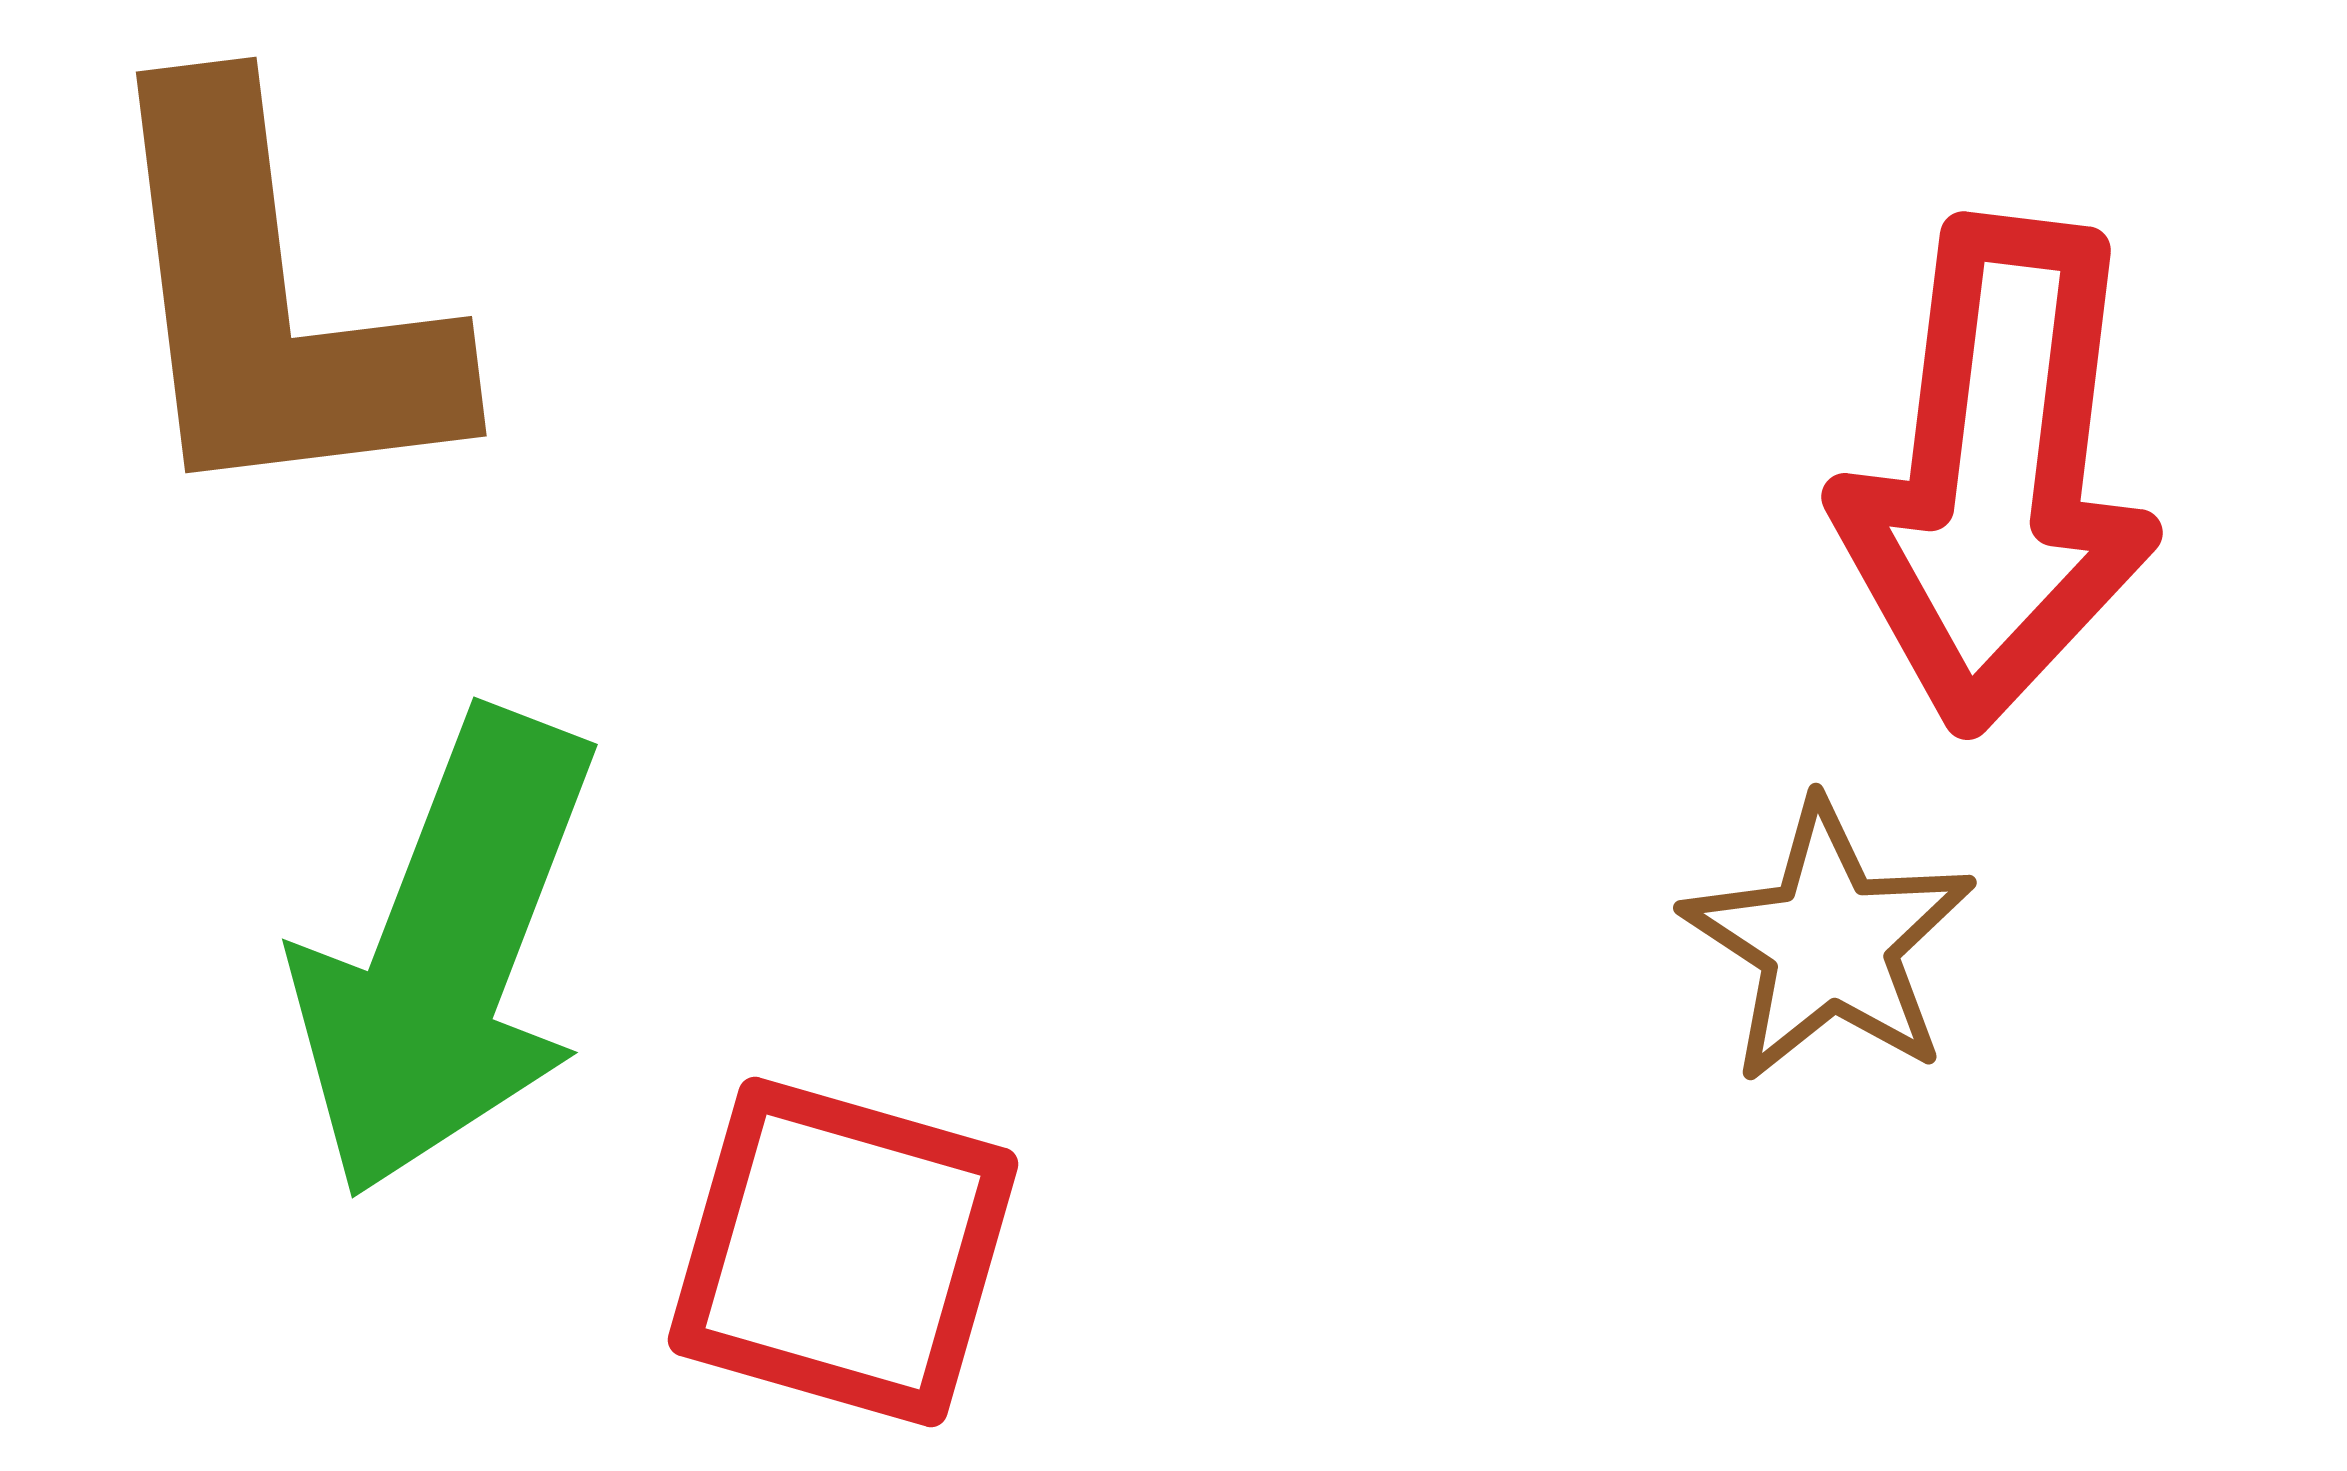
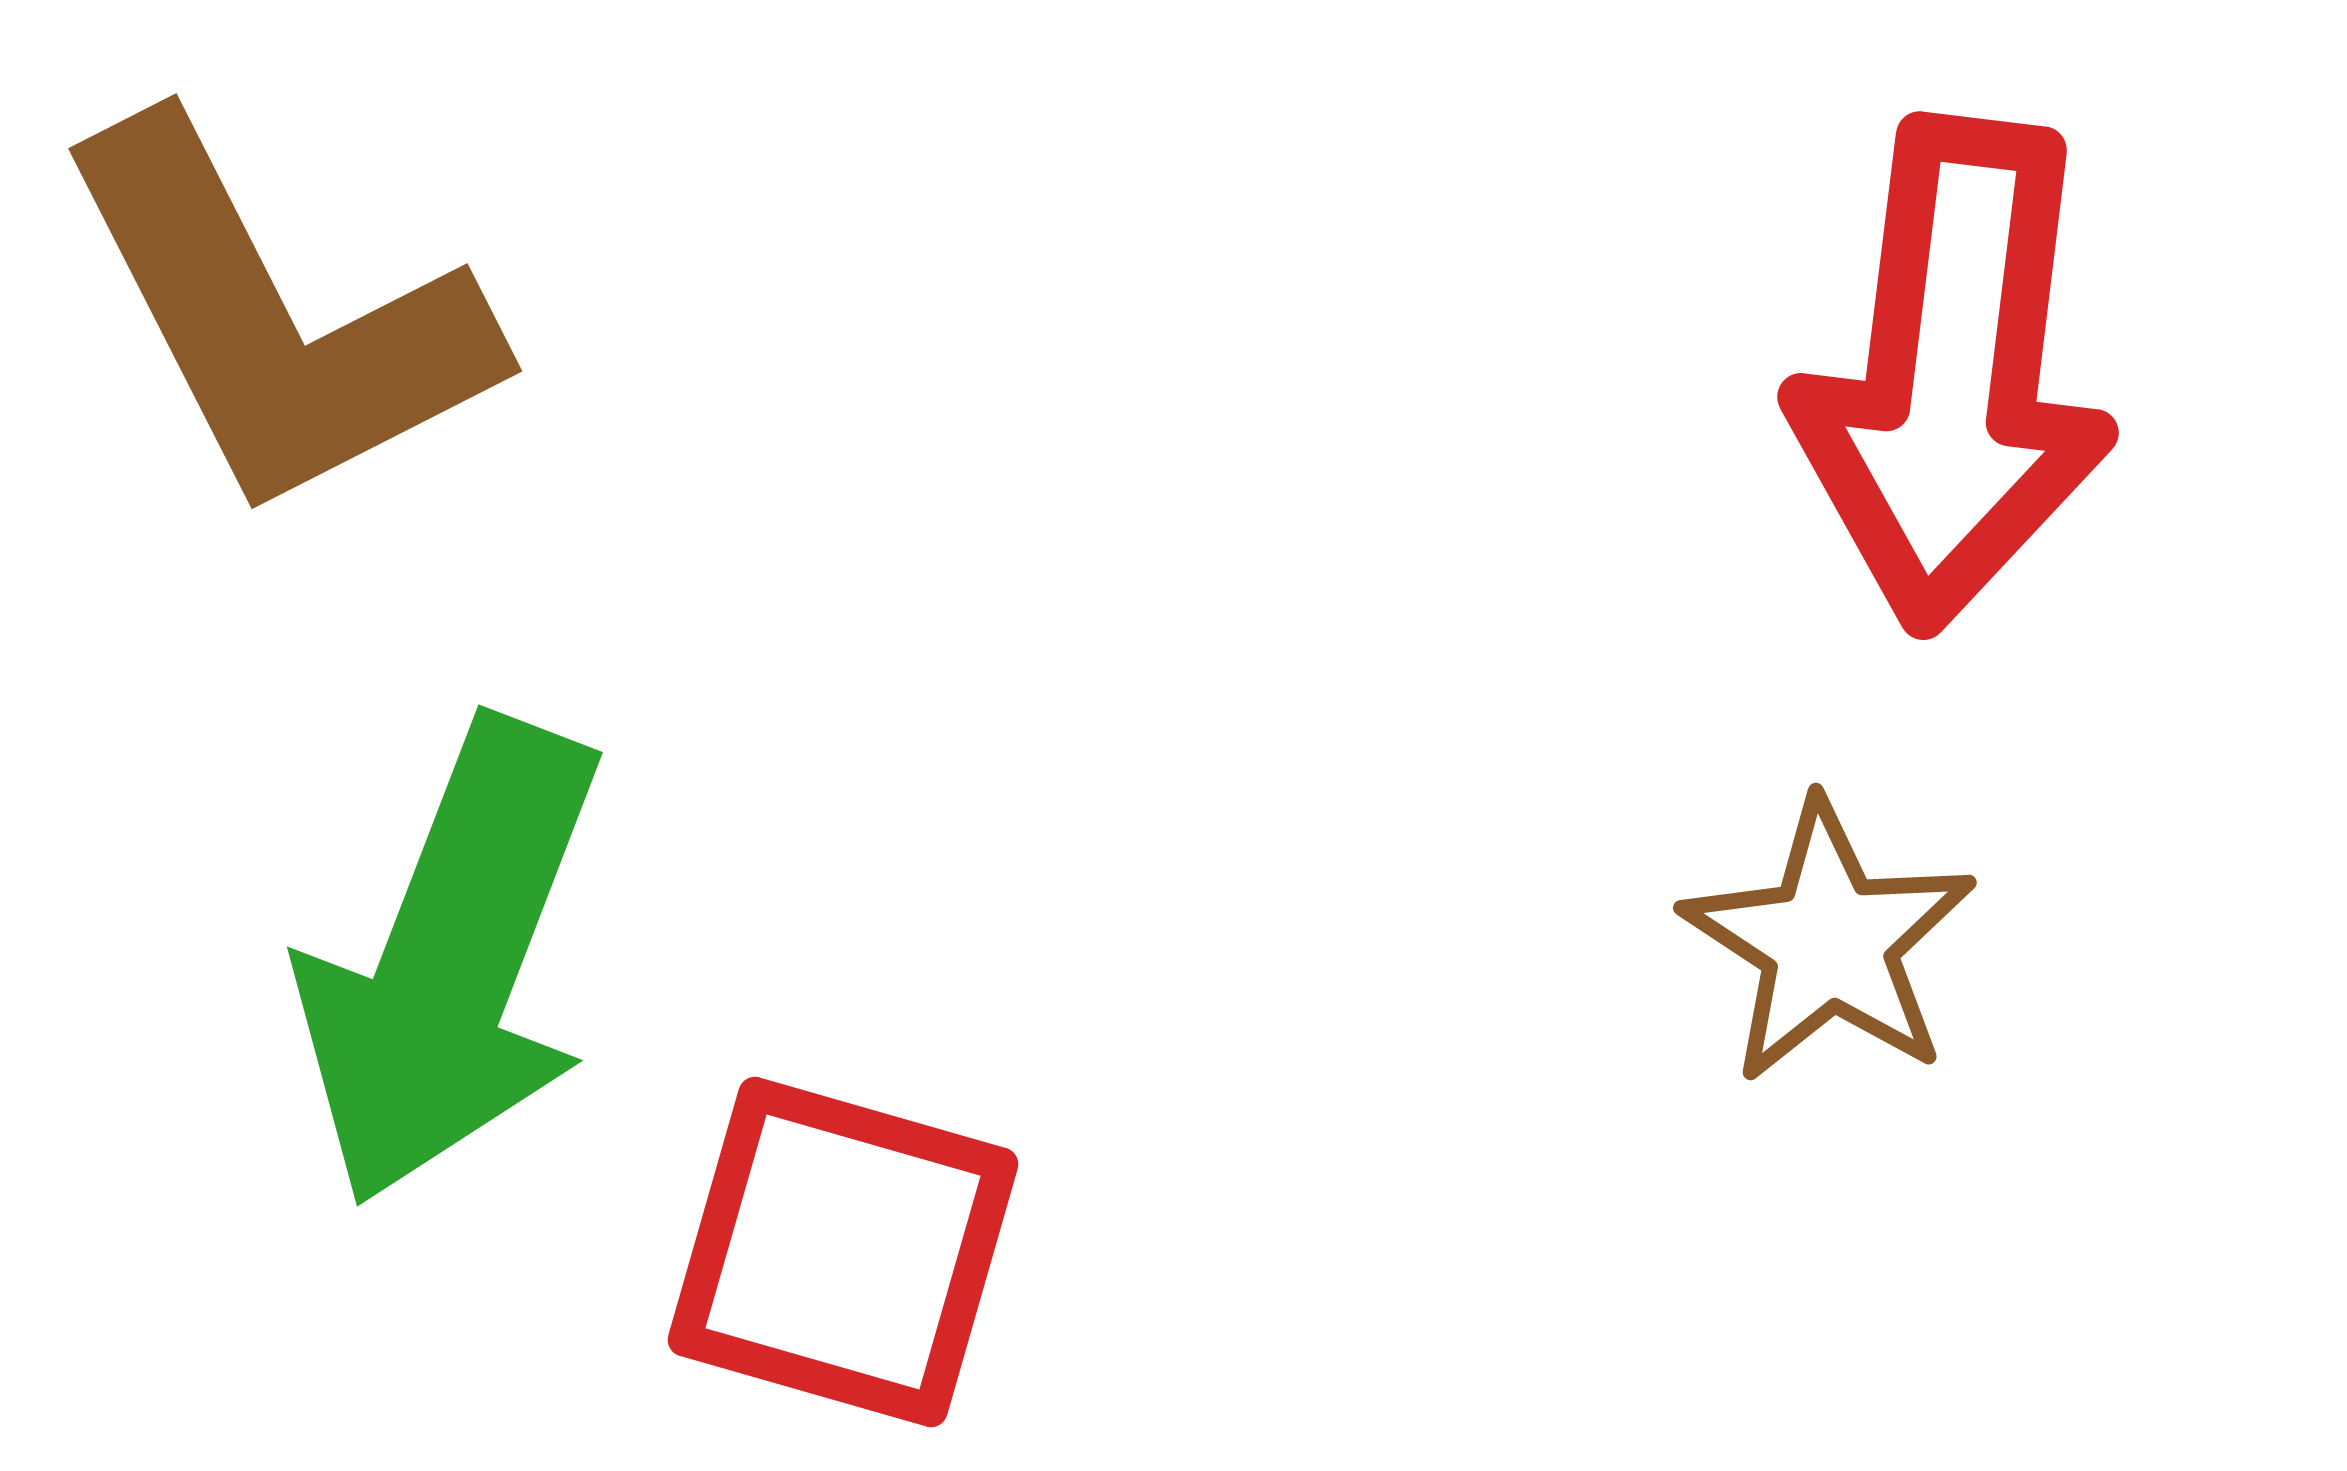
brown L-shape: moved 3 px right, 16 px down; rotated 20 degrees counterclockwise
red arrow: moved 44 px left, 100 px up
green arrow: moved 5 px right, 8 px down
